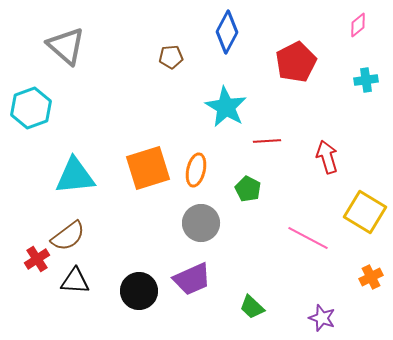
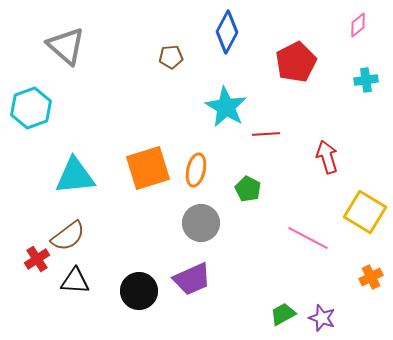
red line: moved 1 px left, 7 px up
green trapezoid: moved 31 px right, 7 px down; rotated 108 degrees clockwise
